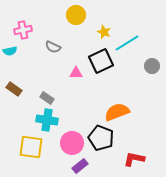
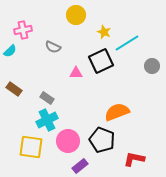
cyan semicircle: rotated 32 degrees counterclockwise
cyan cross: rotated 35 degrees counterclockwise
black pentagon: moved 1 px right, 2 px down
pink circle: moved 4 px left, 2 px up
